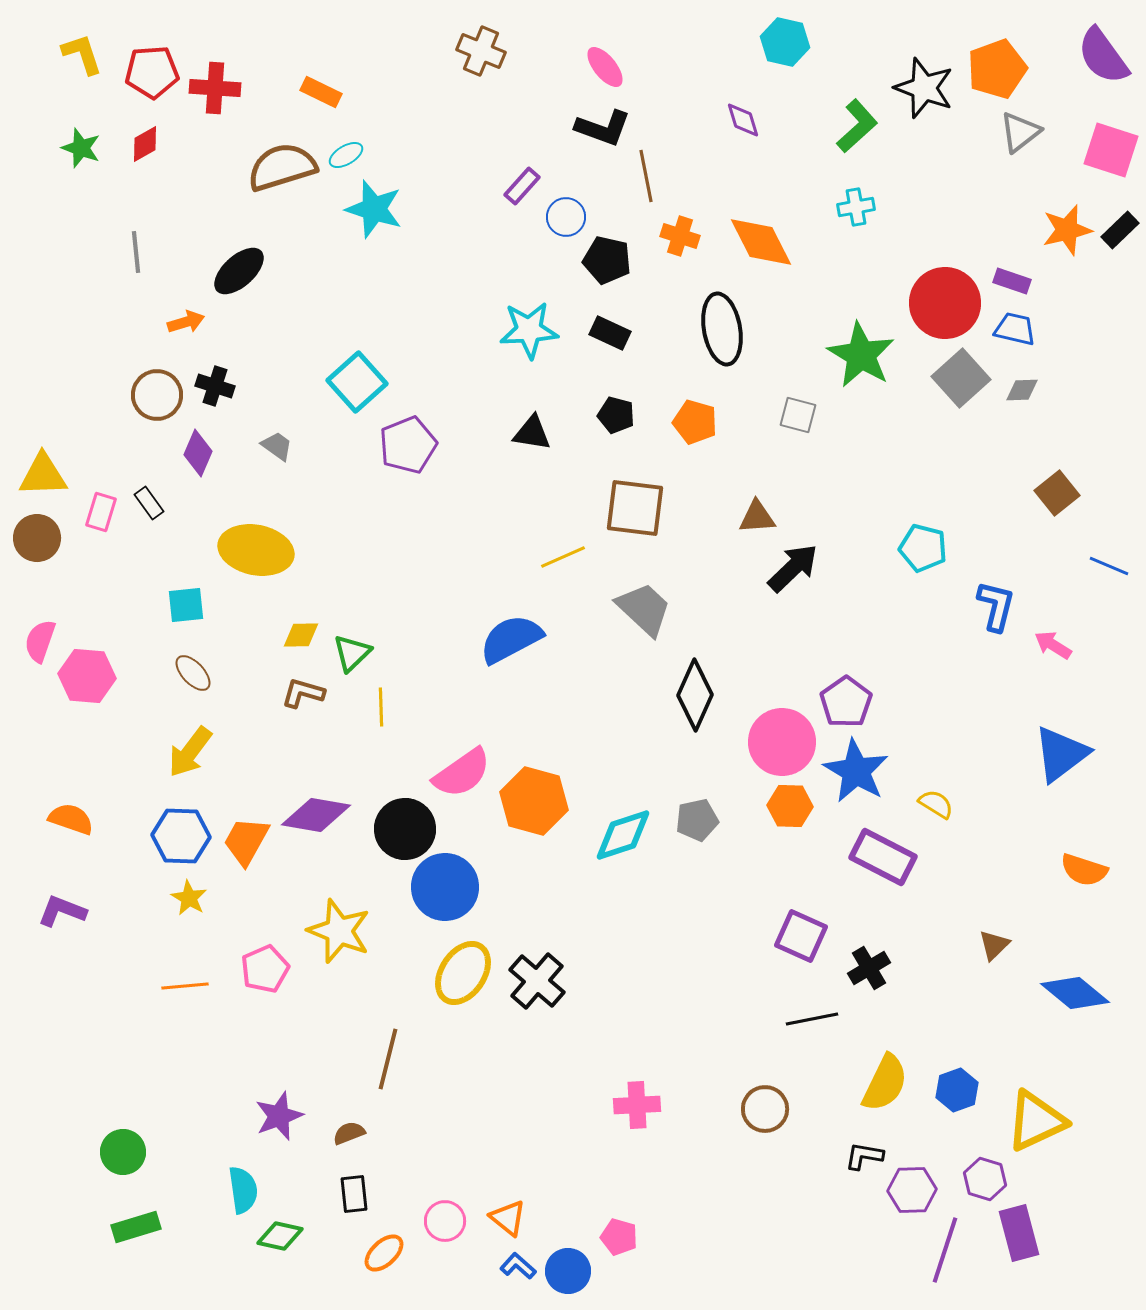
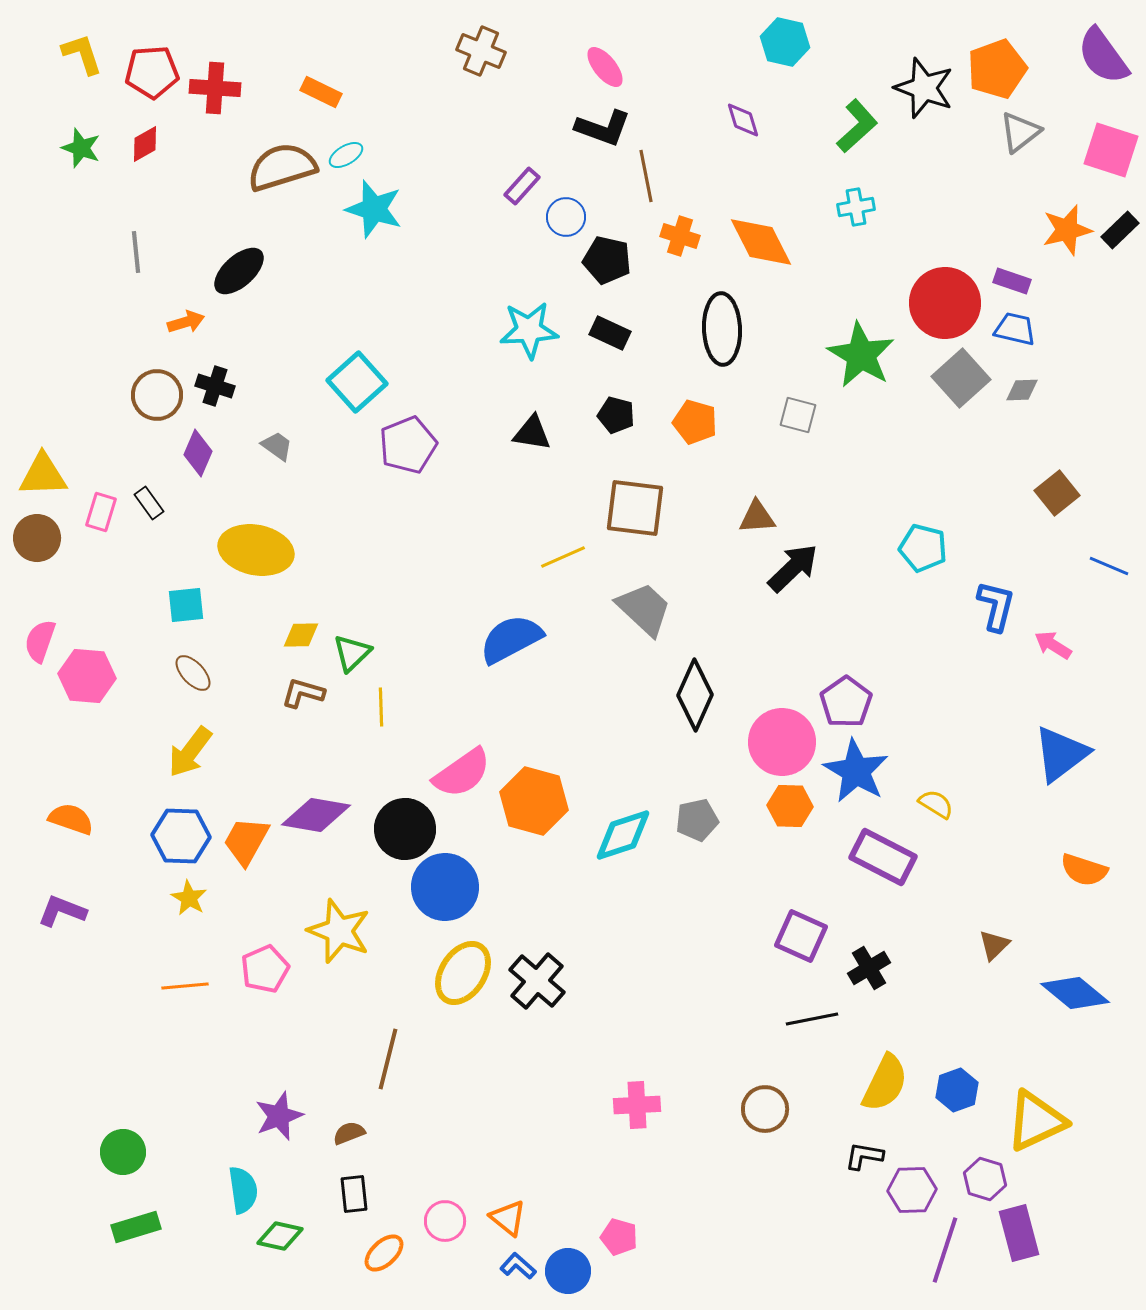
black ellipse at (722, 329): rotated 8 degrees clockwise
